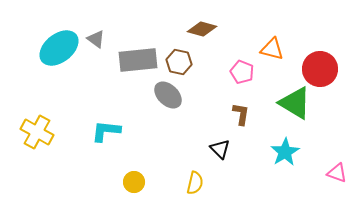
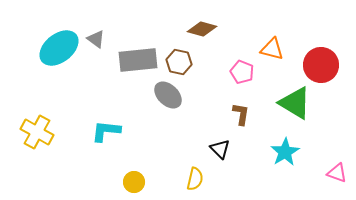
red circle: moved 1 px right, 4 px up
yellow semicircle: moved 4 px up
